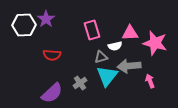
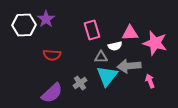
gray triangle: rotated 16 degrees clockwise
